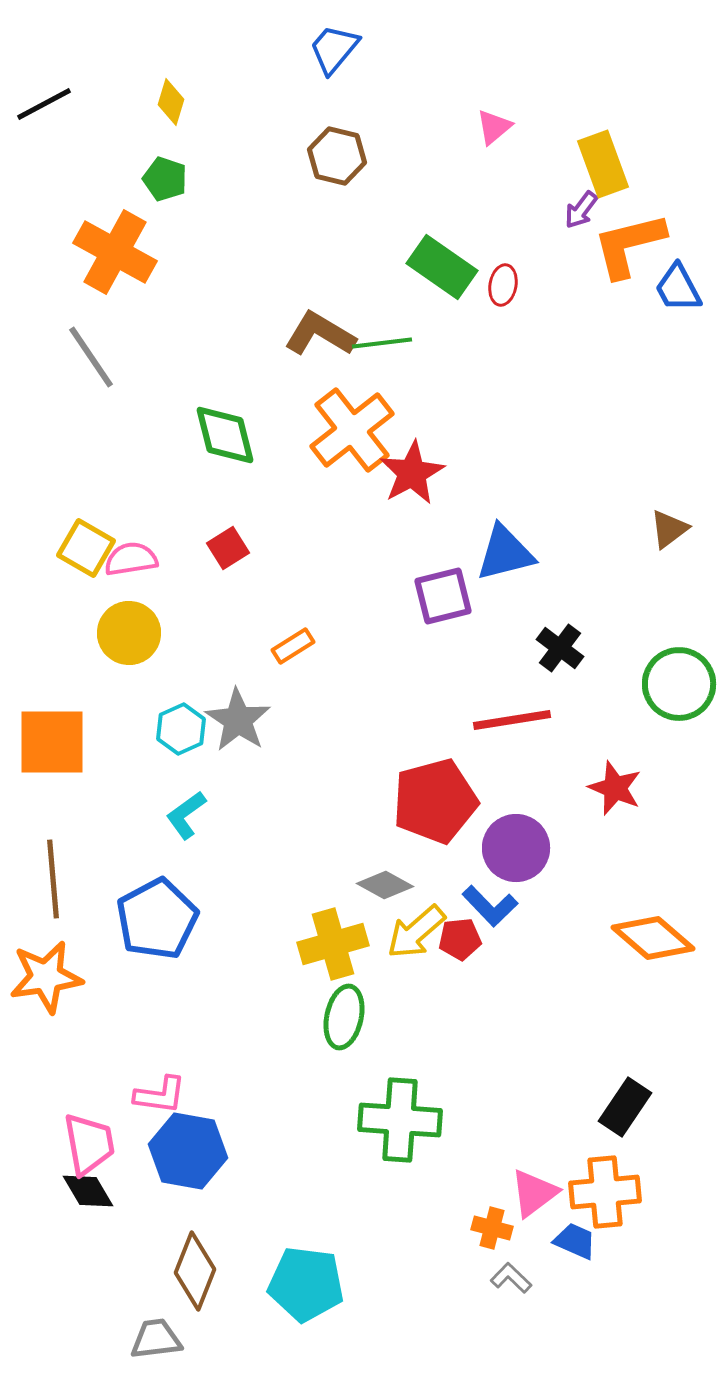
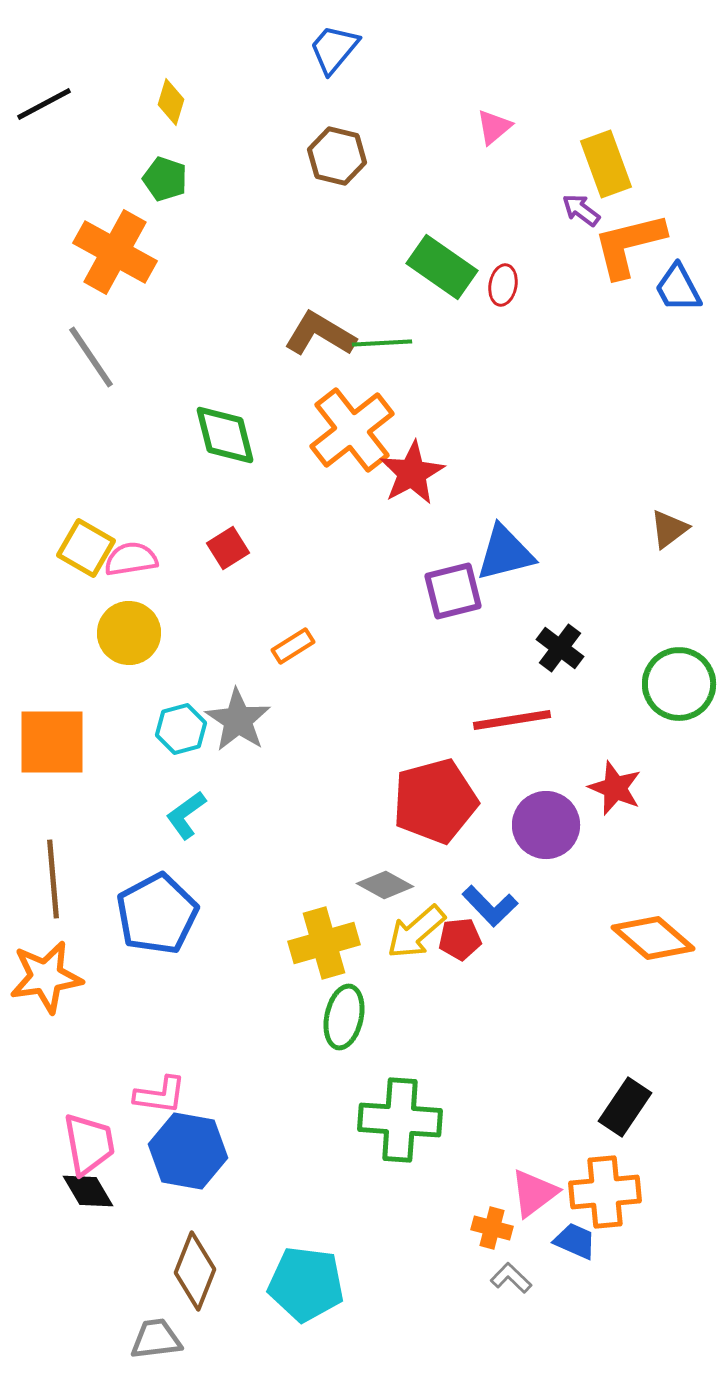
yellow rectangle at (603, 164): moved 3 px right
purple arrow at (581, 210): rotated 90 degrees clockwise
green line at (382, 343): rotated 4 degrees clockwise
purple square at (443, 596): moved 10 px right, 5 px up
cyan hexagon at (181, 729): rotated 9 degrees clockwise
purple circle at (516, 848): moved 30 px right, 23 px up
blue pentagon at (157, 919): moved 5 px up
yellow cross at (333, 944): moved 9 px left, 1 px up
